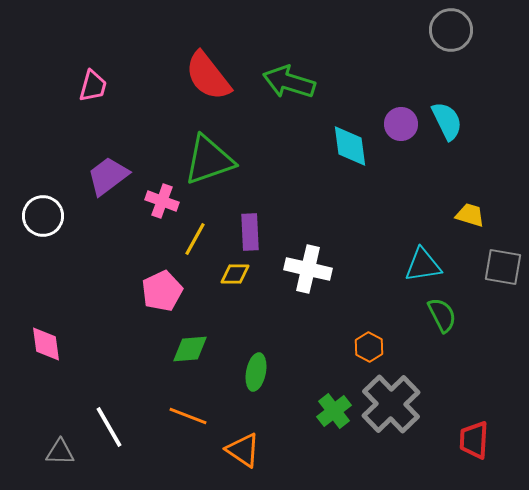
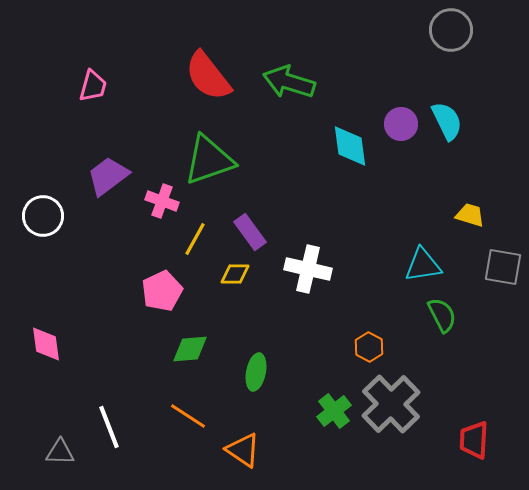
purple rectangle: rotated 33 degrees counterclockwise
orange line: rotated 12 degrees clockwise
white line: rotated 9 degrees clockwise
